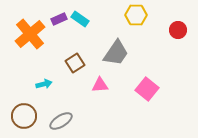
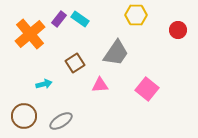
purple rectangle: rotated 28 degrees counterclockwise
